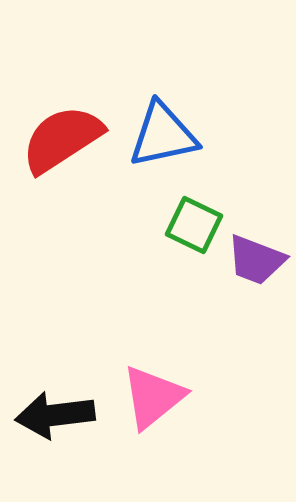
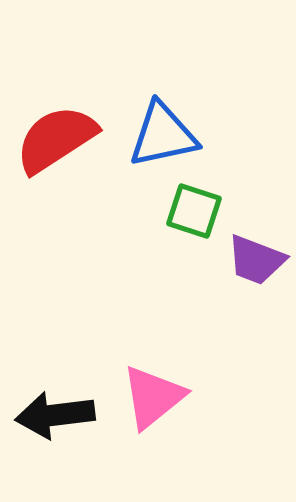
red semicircle: moved 6 px left
green square: moved 14 px up; rotated 8 degrees counterclockwise
